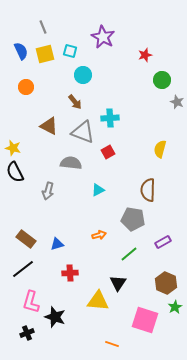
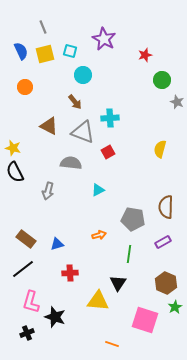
purple star: moved 1 px right, 2 px down
orange circle: moved 1 px left
brown semicircle: moved 18 px right, 17 px down
green line: rotated 42 degrees counterclockwise
